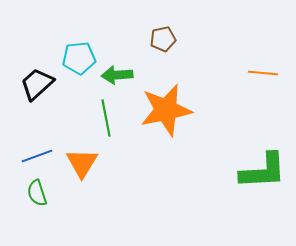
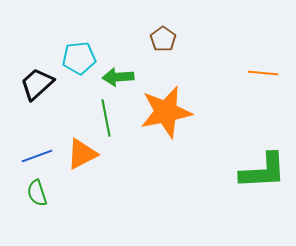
brown pentagon: rotated 25 degrees counterclockwise
green arrow: moved 1 px right, 2 px down
orange star: moved 2 px down
orange triangle: moved 9 px up; rotated 32 degrees clockwise
